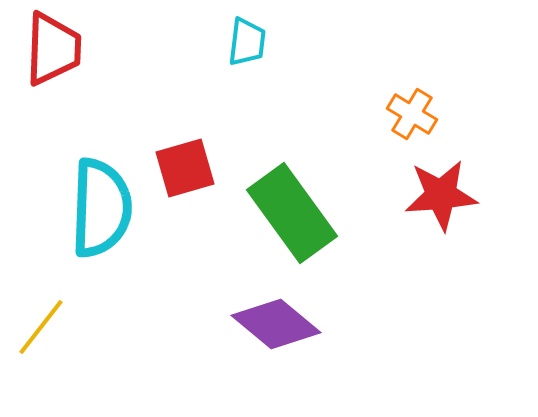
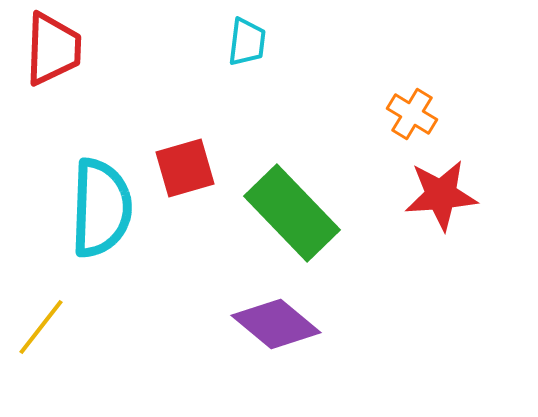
green rectangle: rotated 8 degrees counterclockwise
